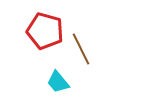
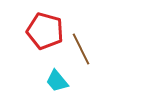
cyan trapezoid: moved 1 px left, 1 px up
